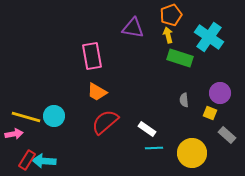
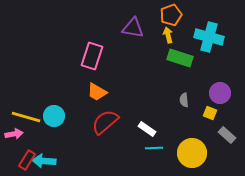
cyan cross: rotated 20 degrees counterclockwise
pink rectangle: rotated 28 degrees clockwise
